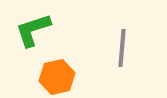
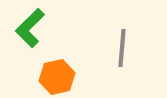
green L-shape: moved 3 px left, 2 px up; rotated 27 degrees counterclockwise
